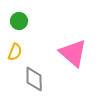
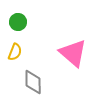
green circle: moved 1 px left, 1 px down
gray diamond: moved 1 px left, 3 px down
